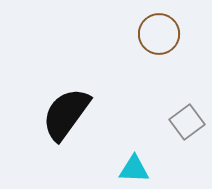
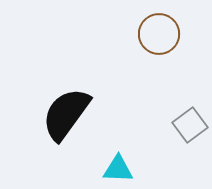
gray square: moved 3 px right, 3 px down
cyan triangle: moved 16 px left
